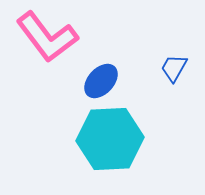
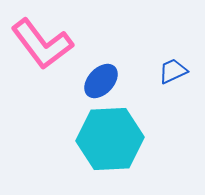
pink L-shape: moved 5 px left, 7 px down
blue trapezoid: moved 1 px left, 3 px down; rotated 36 degrees clockwise
